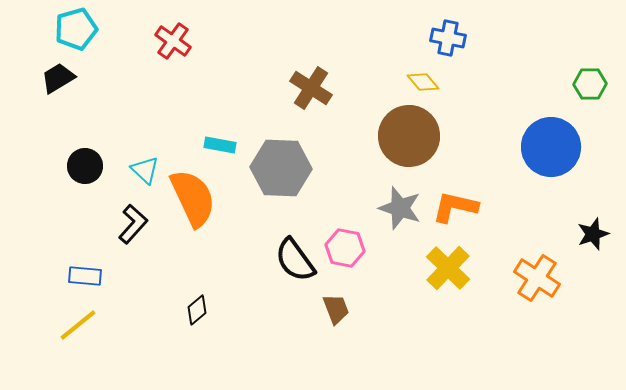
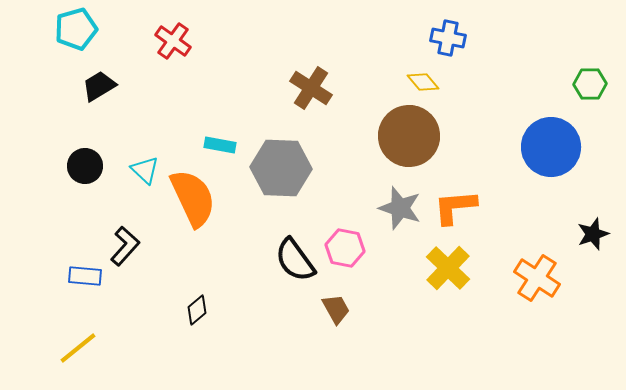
black trapezoid: moved 41 px right, 8 px down
orange L-shape: rotated 18 degrees counterclockwise
black L-shape: moved 8 px left, 22 px down
brown trapezoid: rotated 8 degrees counterclockwise
yellow line: moved 23 px down
